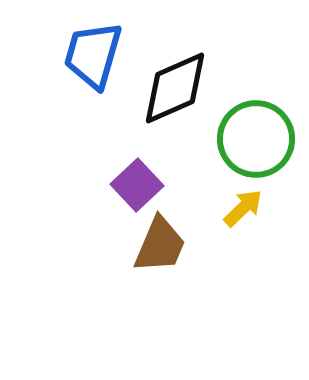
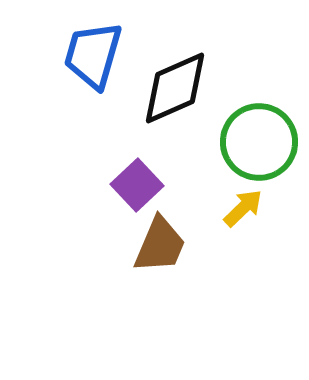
green circle: moved 3 px right, 3 px down
